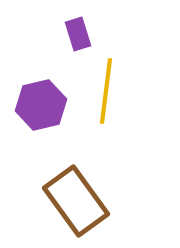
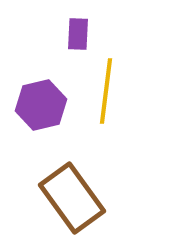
purple rectangle: rotated 20 degrees clockwise
brown rectangle: moved 4 px left, 3 px up
